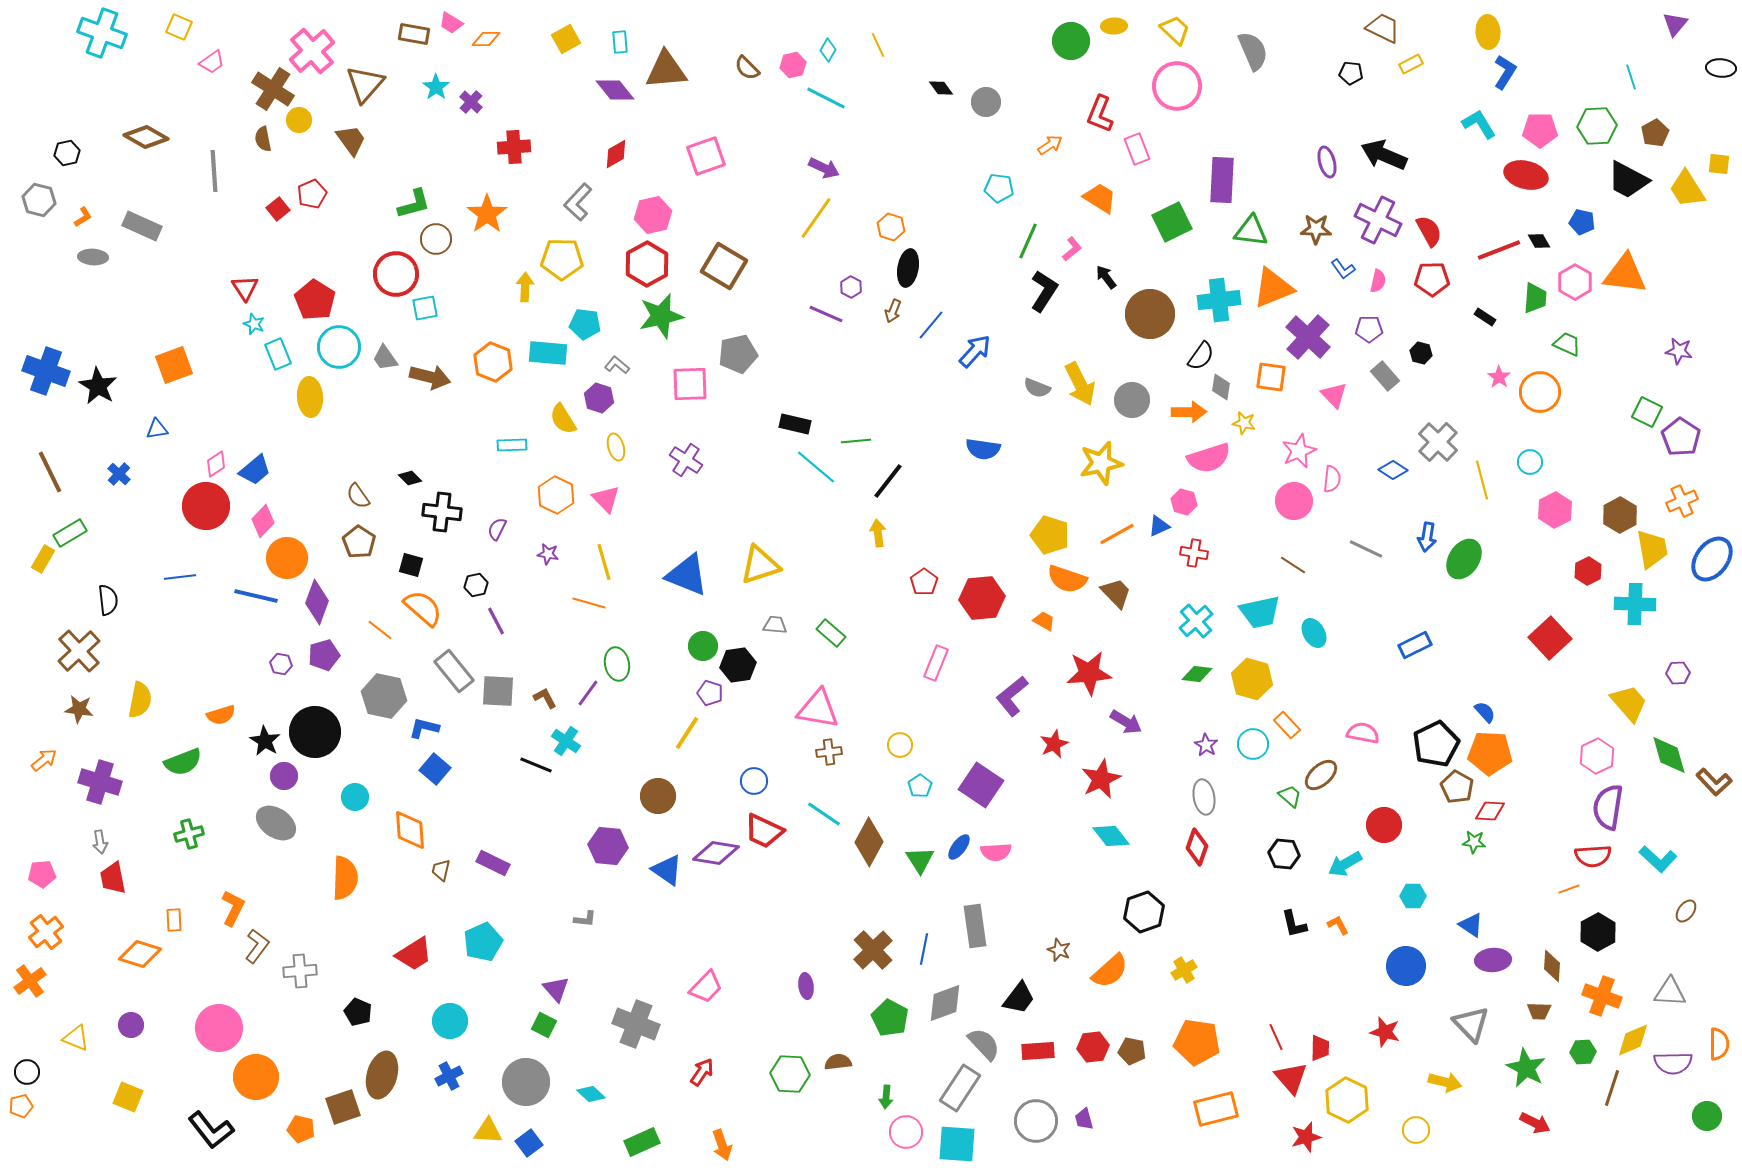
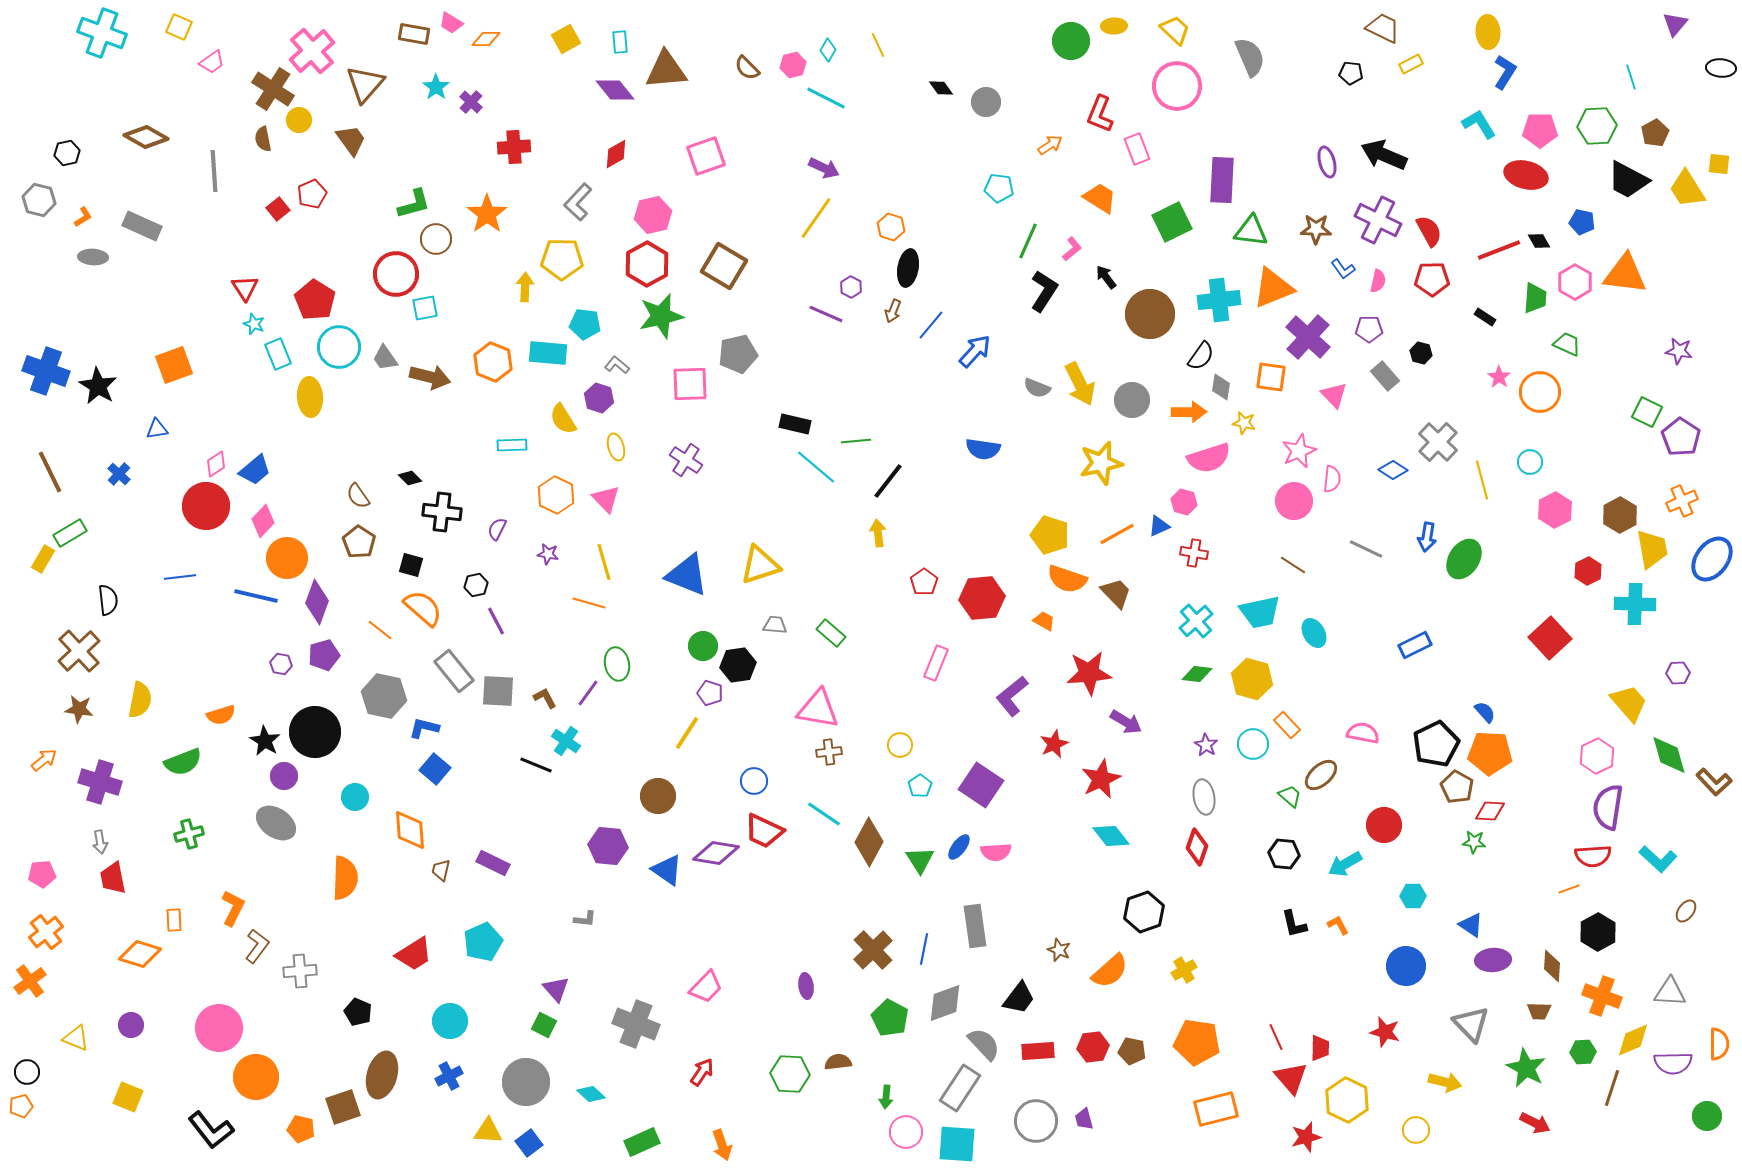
gray semicircle at (1253, 51): moved 3 px left, 6 px down
